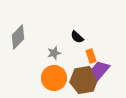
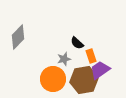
black semicircle: moved 6 px down
gray star: moved 10 px right, 6 px down
purple trapezoid: rotated 15 degrees clockwise
orange circle: moved 1 px left, 1 px down
